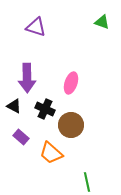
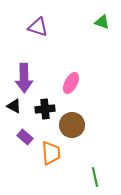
purple triangle: moved 2 px right
purple arrow: moved 3 px left
pink ellipse: rotated 10 degrees clockwise
black cross: rotated 30 degrees counterclockwise
brown circle: moved 1 px right
purple rectangle: moved 4 px right
orange trapezoid: rotated 135 degrees counterclockwise
green line: moved 8 px right, 5 px up
